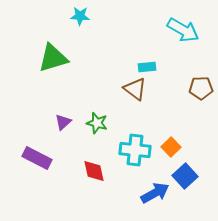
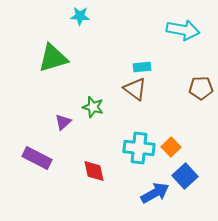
cyan arrow: rotated 20 degrees counterclockwise
cyan rectangle: moved 5 px left
green star: moved 4 px left, 16 px up
cyan cross: moved 4 px right, 2 px up
